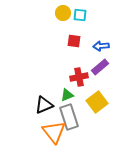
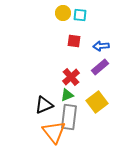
red cross: moved 8 px left; rotated 30 degrees counterclockwise
gray rectangle: rotated 25 degrees clockwise
